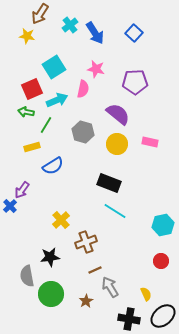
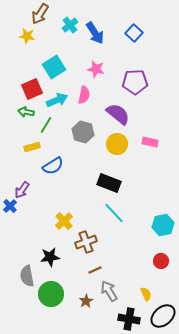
pink semicircle: moved 1 px right, 6 px down
cyan line: moved 1 px left, 2 px down; rotated 15 degrees clockwise
yellow cross: moved 3 px right, 1 px down
gray arrow: moved 1 px left, 4 px down
